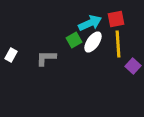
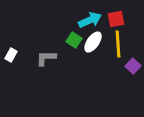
cyan arrow: moved 3 px up
green square: rotated 28 degrees counterclockwise
